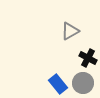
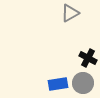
gray triangle: moved 18 px up
blue rectangle: rotated 60 degrees counterclockwise
